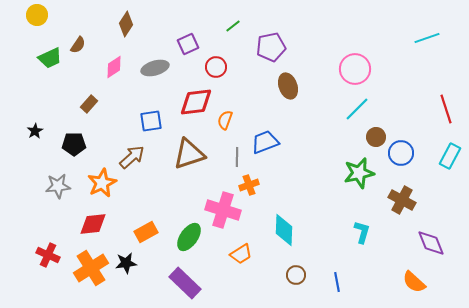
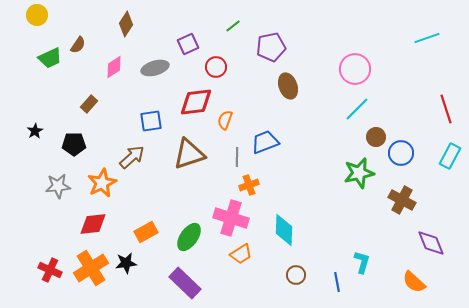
pink cross at (223, 210): moved 8 px right, 8 px down
cyan L-shape at (362, 232): moved 30 px down
red cross at (48, 255): moved 2 px right, 15 px down
